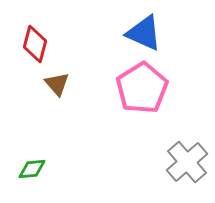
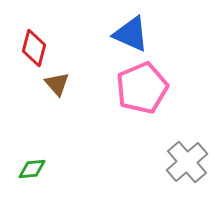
blue triangle: moved 13 px left, 1 px down
red diamond: moved 1 px left, 4 px down
pink pentagon: rotated 9 degrees clockwise
